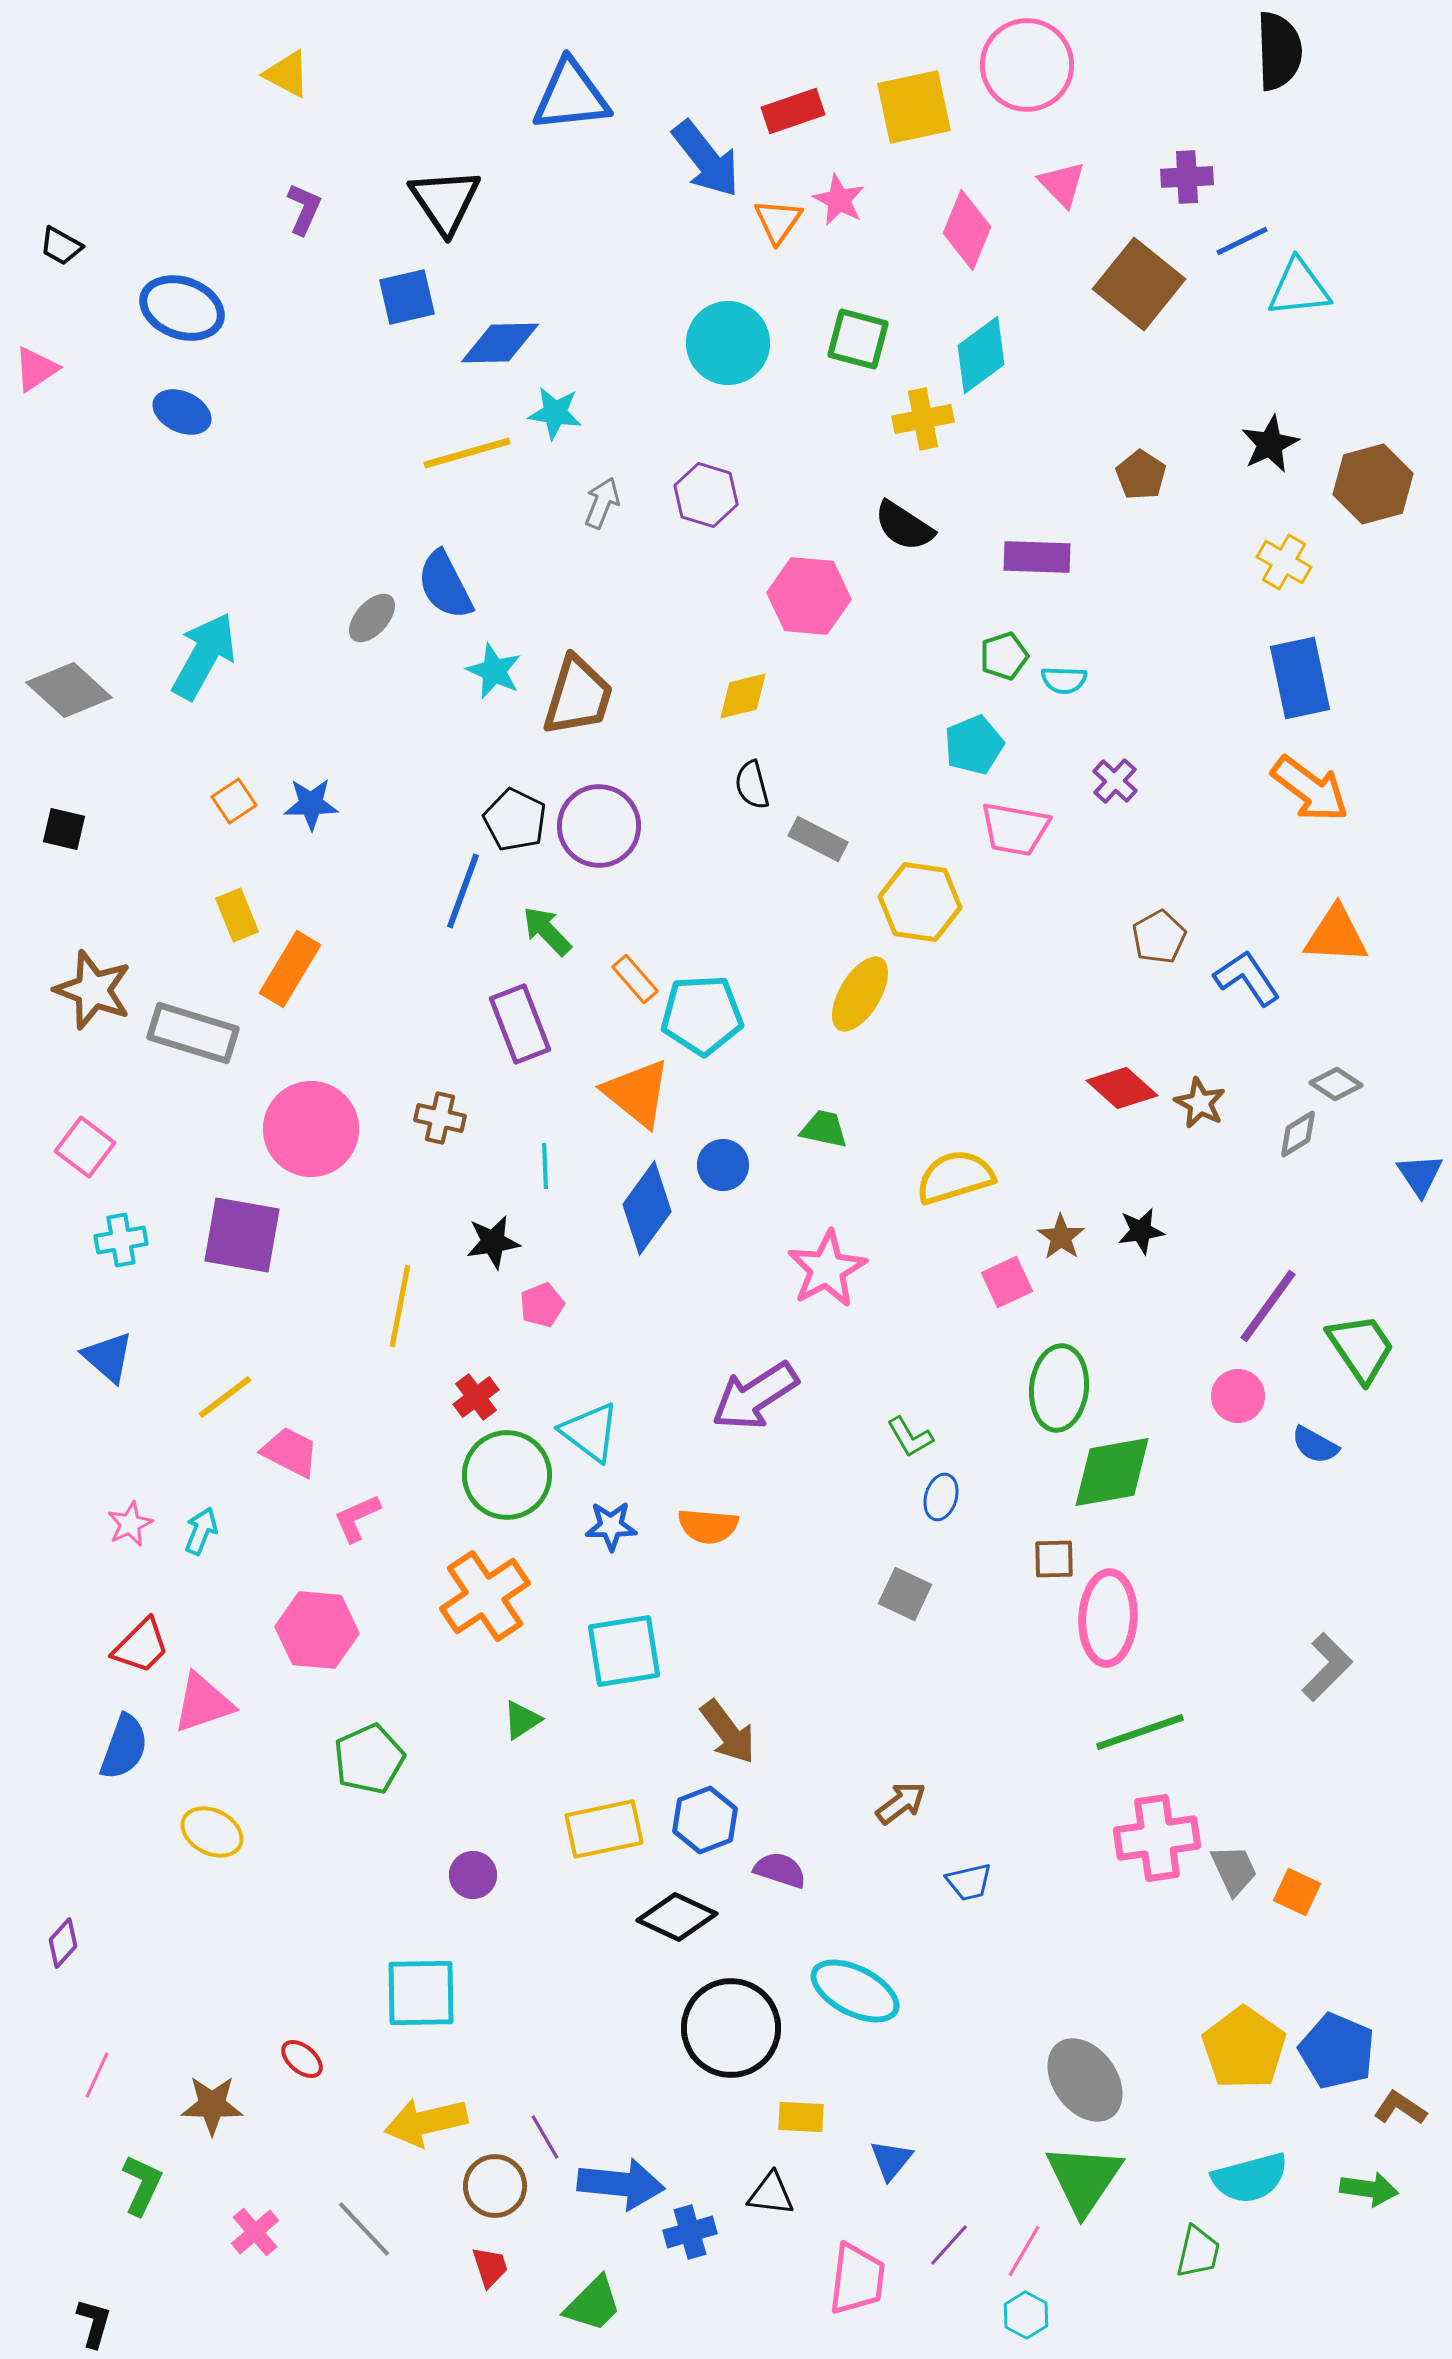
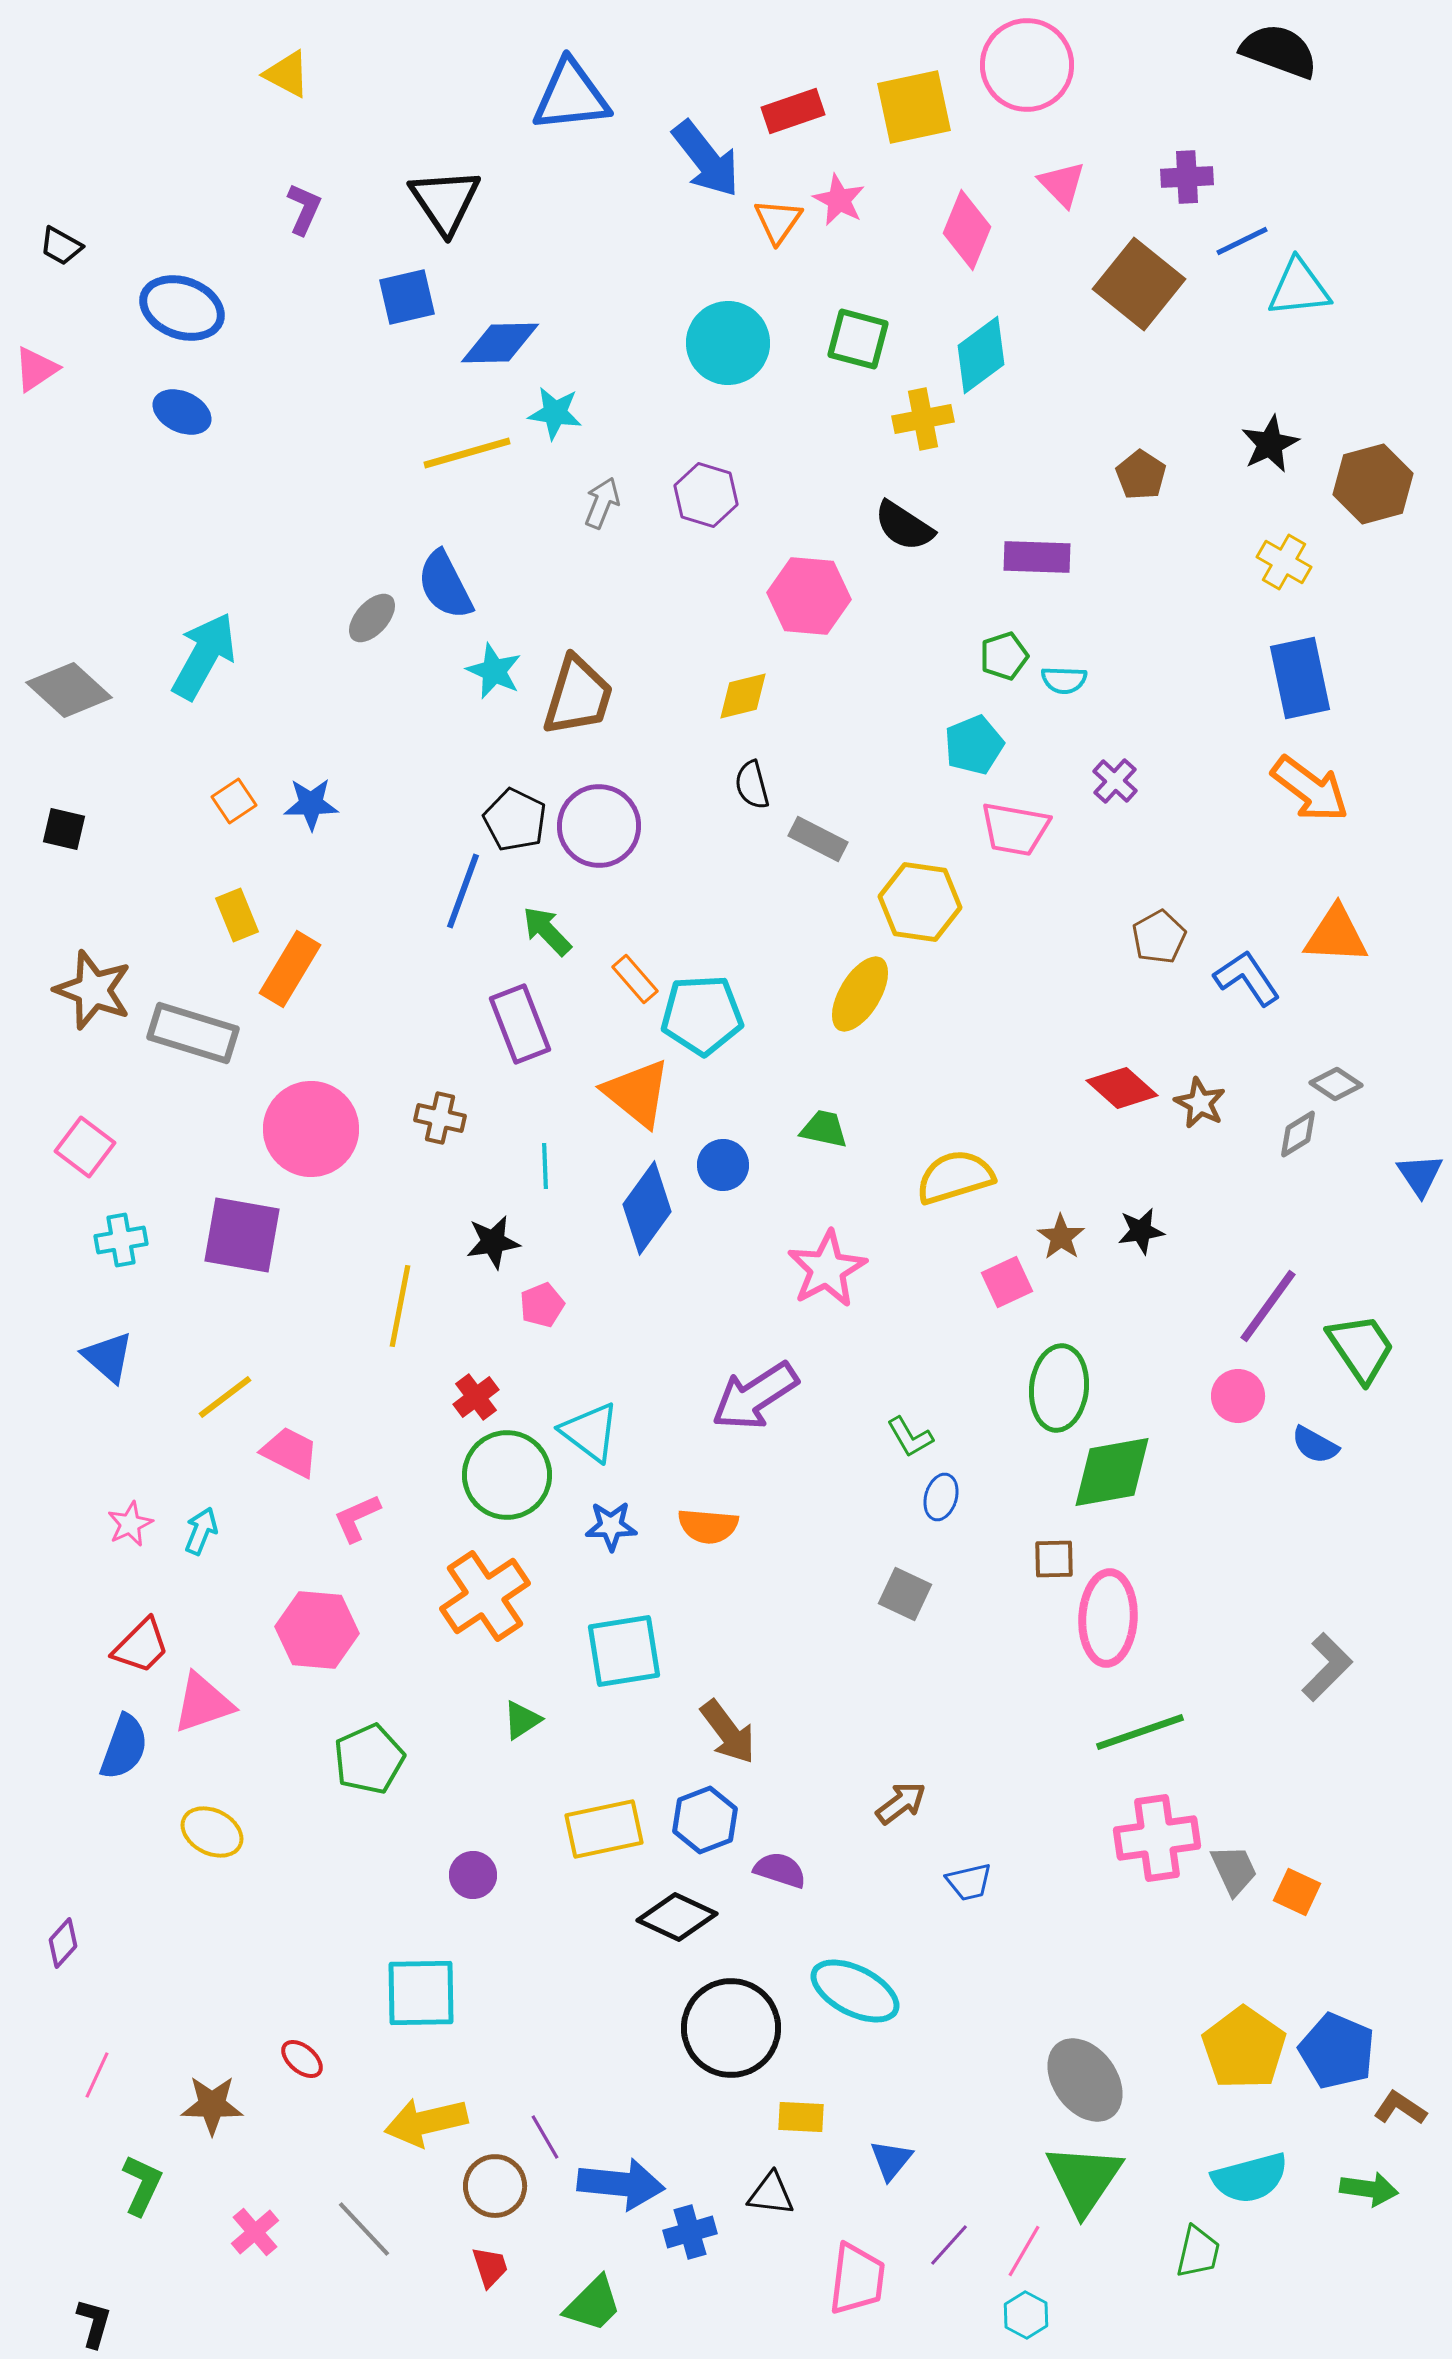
black semicircle at (1279, 51): rotated 68 degrees counterclockwise
